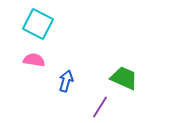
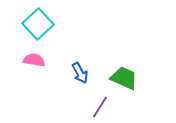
cyan square: rotated 20 degrees clockwise
blue arrow: moved 14 px right, 8 px up; rotated 135 degrees clockwise
